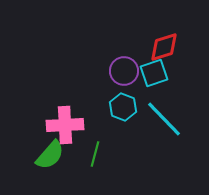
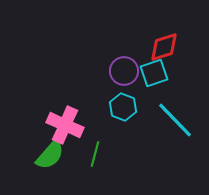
cyan line: moved 11 px right, 1 px down
pink cross: rotated 27 degrees clockwise
